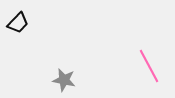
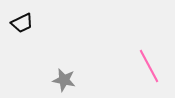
black trapezoid: moved 4 px right; rotated 20 degrees clockwise
